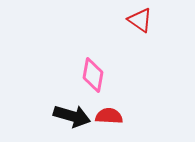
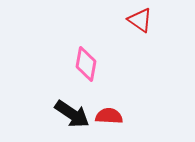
pink diamond: moved 7 px left, 11 px up
black arrow: moved 2 px up; rotated 18 degrees clockwise
